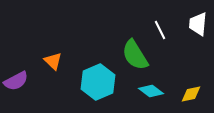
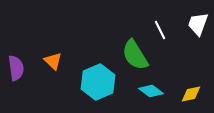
white trapezoid: rotated 15 degrees clockwise
purple semicircle: moved 13 px up; rotated 70 degrees counterclockwise
